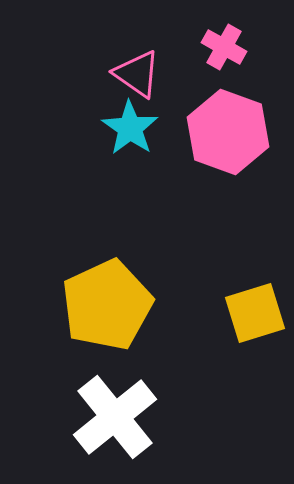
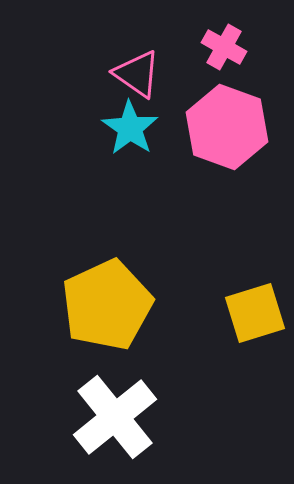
pink hexagon: moved 1 px left, 5 px up
